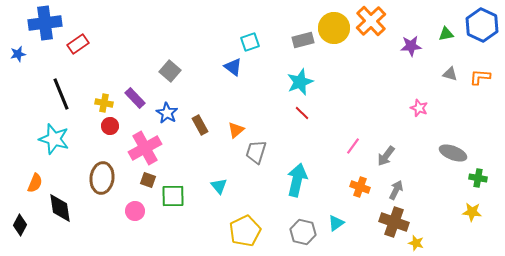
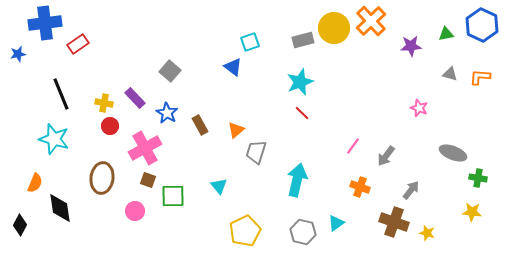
gray arrow at (396, 190): moved 15 px right; rotated 12 degrees clockwise
yellow star at (416, 243): moved 11 px right, 10 px up
